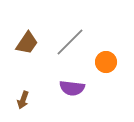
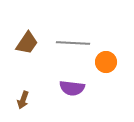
gray line: moved 3 px right, 1 px down; rotated 48 degrees clockwise
